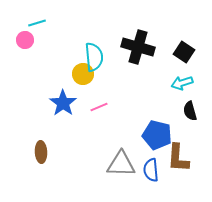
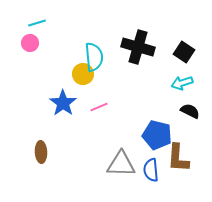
pink circle: moved 5 px right, 3 px down
black semicircle: rotated 132 degrees clockwise
